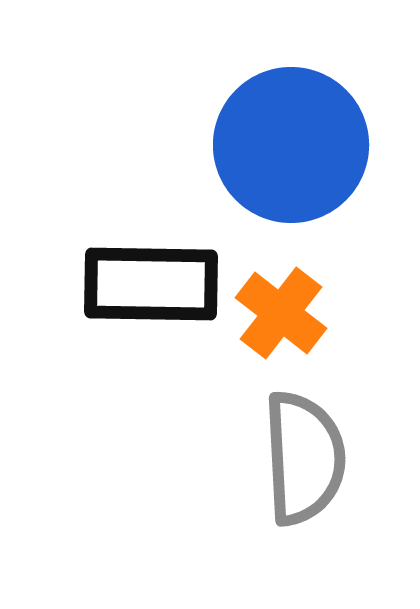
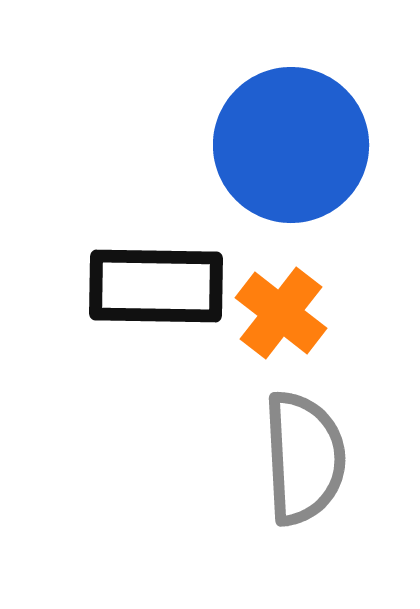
black rectangle: moved 5 px right, 2 px down
